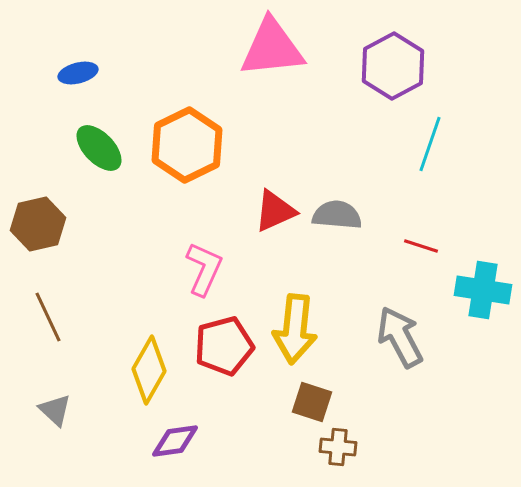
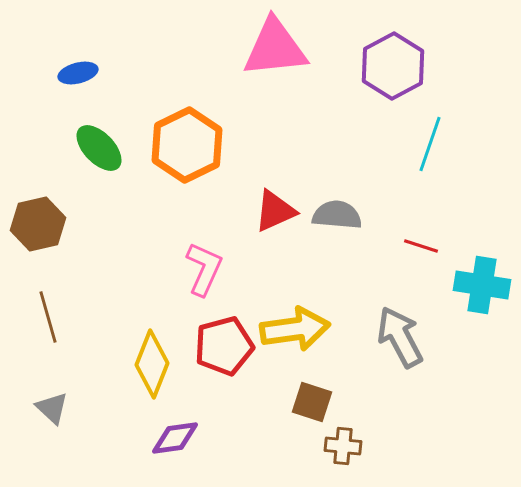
pink triangle: moved 3 px right
cyan cross: moved 1 px left, 5 px up
brown line: rotated 9 degrees clockwise
yellow arrow: rotated 104 degrees counterclockwise
yellow diamond: moved 3 px right, 6 px up; rotated 8 degrees counterclockwise
gray triangle: moved 3 px left, 2 px up
purple diamond: moved 3 px up
brown cross: moved 5 px right, 1 px up
